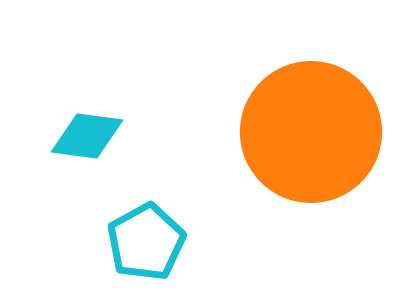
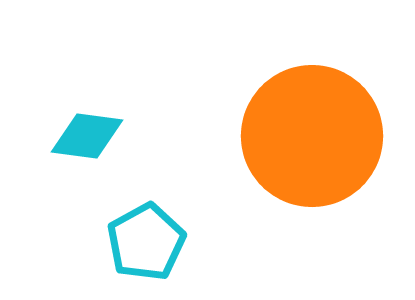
orange circle: moved 1 px right, 4 px down
